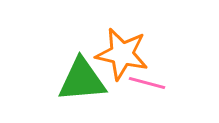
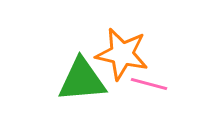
pink line: moved 2 px right, 1 px down
